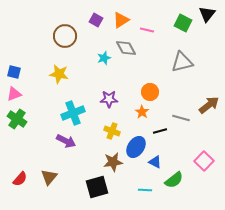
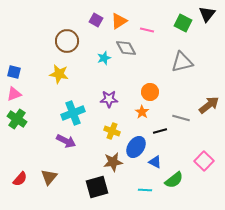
orange triangle: moved 2 px left, 1 px down
brown circle: moved 2 px right, 5 px down
